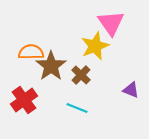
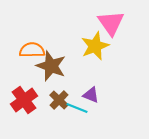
orange semicircle: moved 1 px right, 2 px up
brown star: rotated 16 degrees counterclockwise
brown cross: moved 22 px left, 25 px down
purple triangle: moved 40 px left, 5 px down
